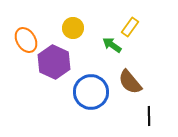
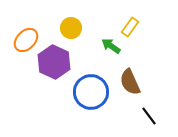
yellow circle: moved 2 px left
orange ellipse: rotated 75 degrees clockwise
green arrow: moved 1 px left, 1 px down
brown semicircle: rotated 16 degrees clockwise
black line: rotated 36 degrees counterclockwise
